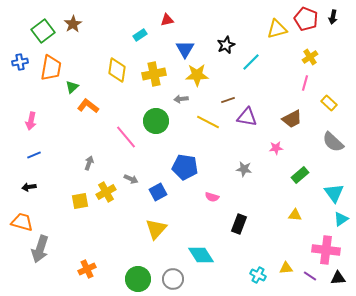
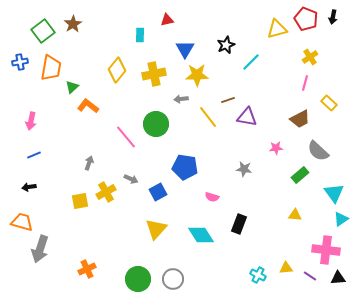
cyan rectangle at (140, 35): rotated 56 degrees counterclockwise
yellow diamond at (117, 70): rotated 30 degrees clockwise
brown trapezoid at (292, 119): moved 8 px right
green circle at (156, 121): moved 3 px down
yellow line at (208, 122): moved 5 px up; rotated 25 degrees clockwise
gray semicircle at (333, 142): moved 15 px left, 9 px down
cyan diamond at (201, 255): moved 20 px up
